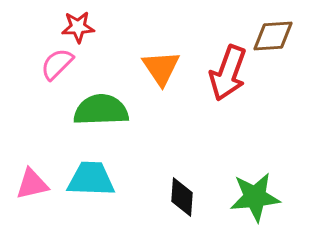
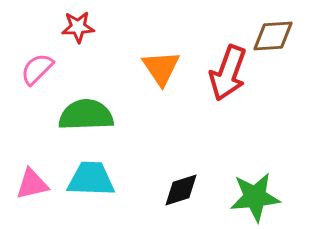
pink semicircle: moved 20 px left, 5 px down
green semicircle: moved 15 px left, 5 px down
black diamond: moved 1 px left, 7 px up; rotated 69 degrees clockwise
